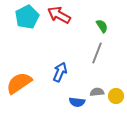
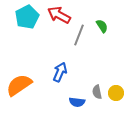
gray line: moved 18 px left, 18 px up
orange semicircle: moved 2 px down
gray semicircle: rotated 96 degrees counterclockwise
yellow circle: moved 3 px up
